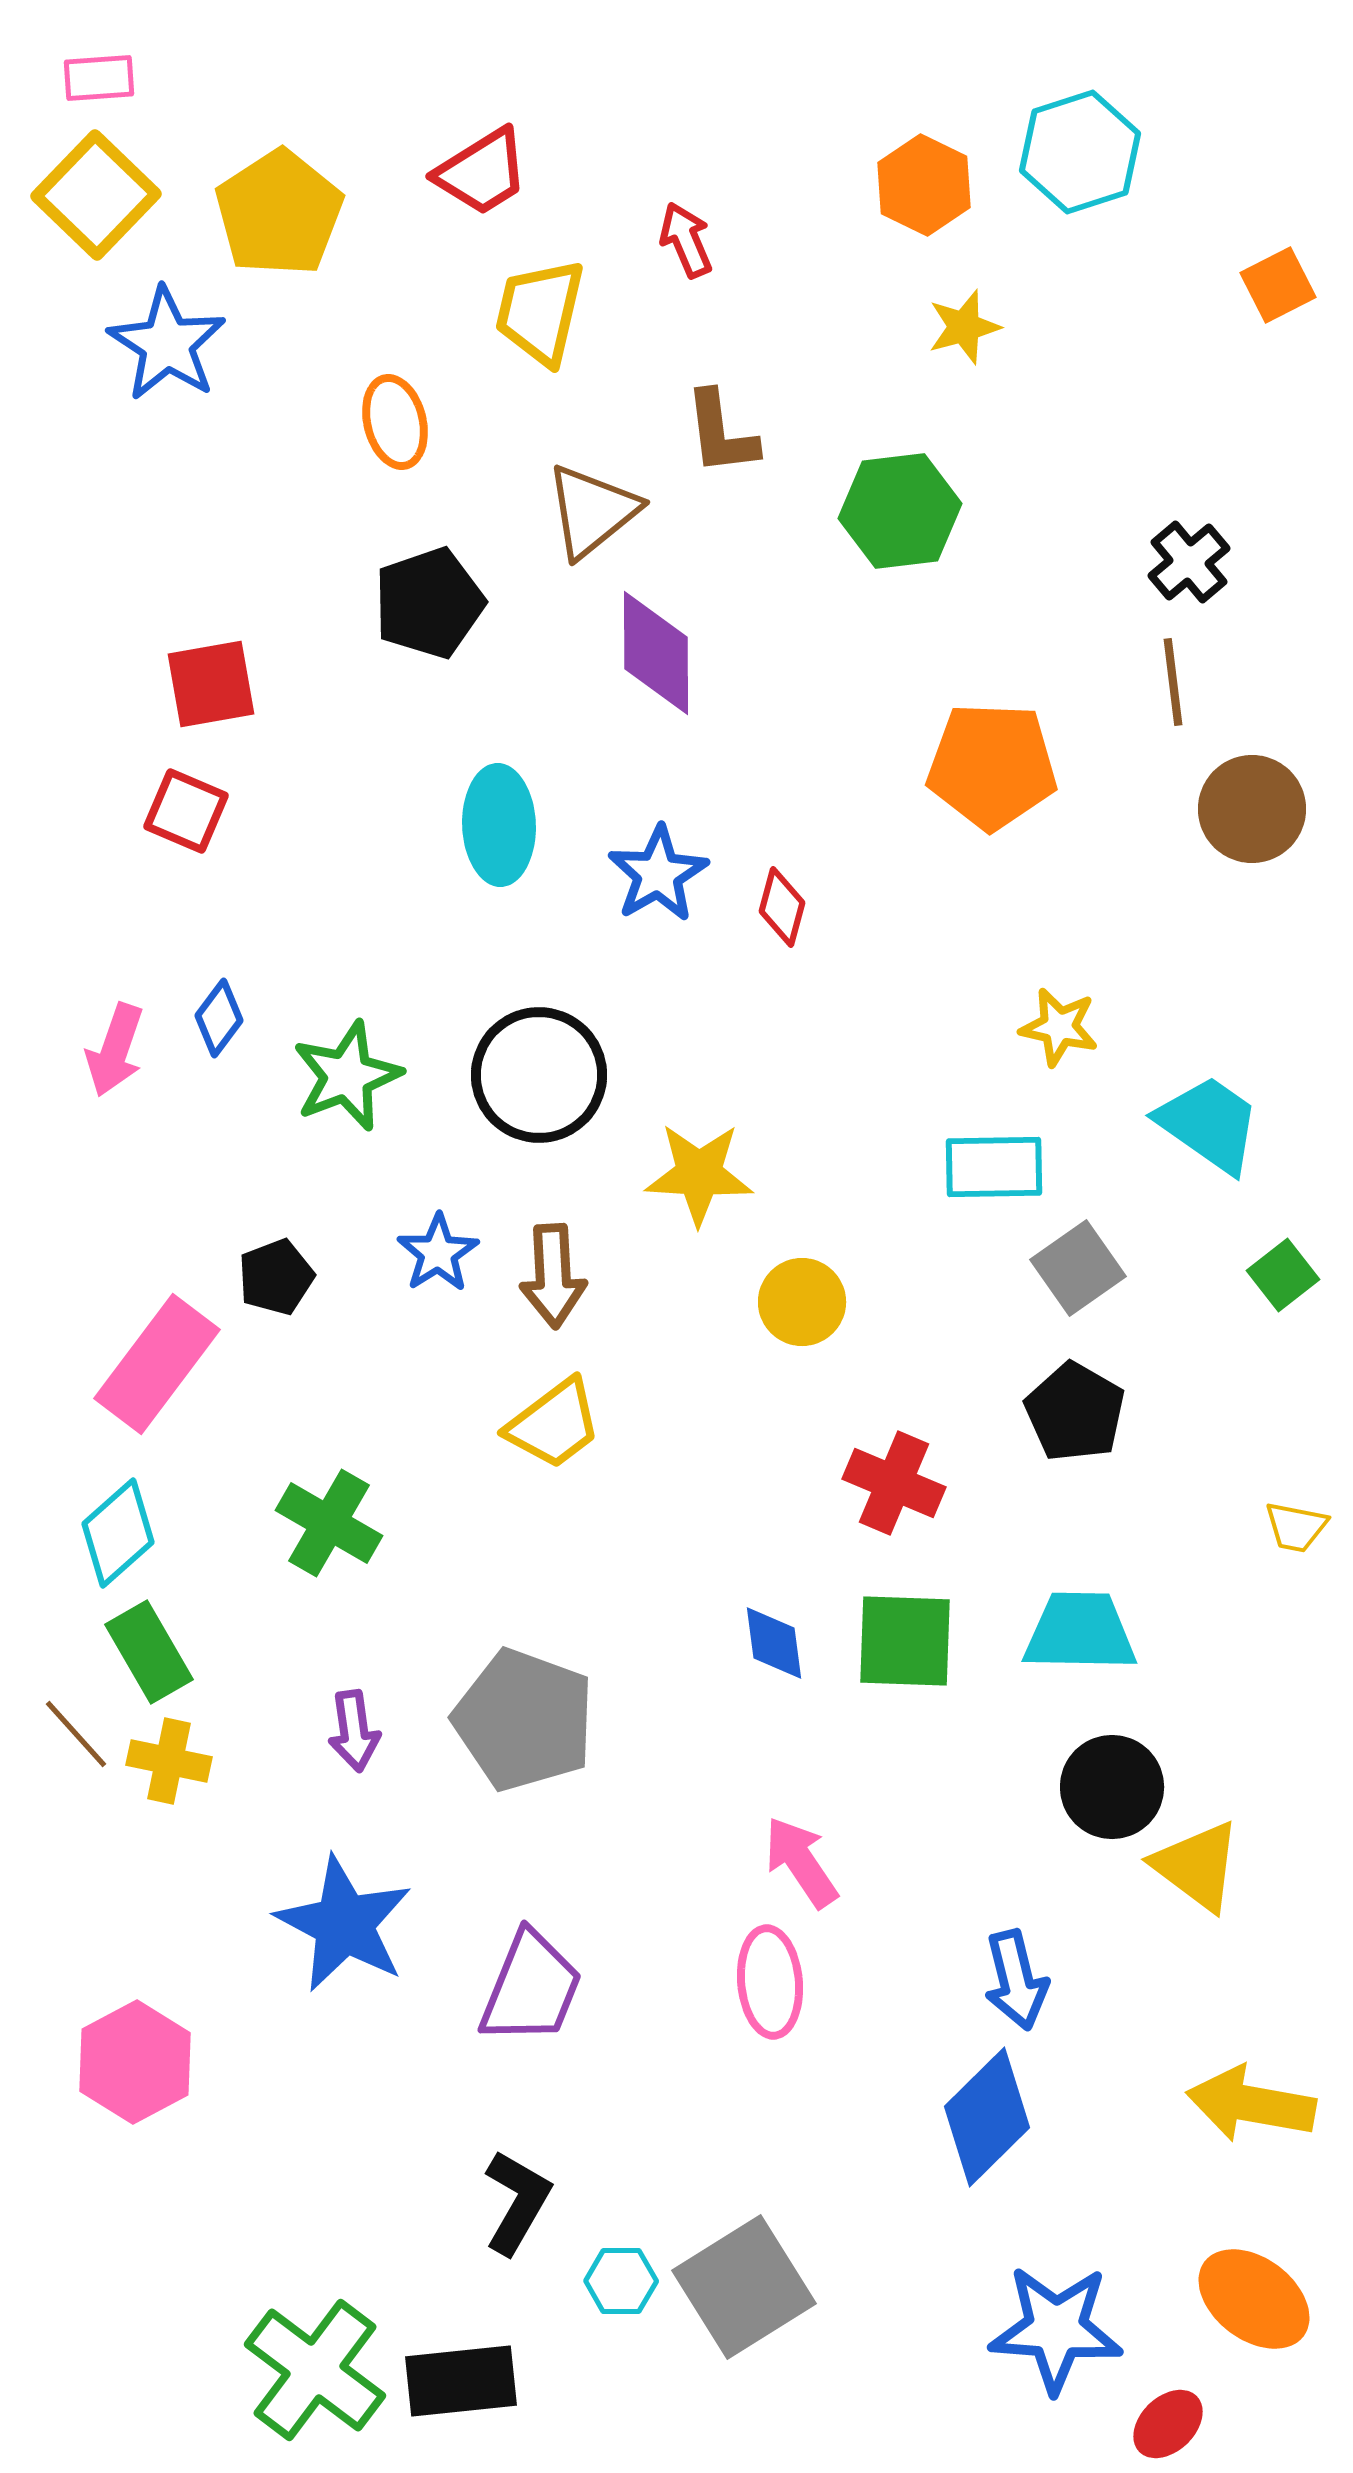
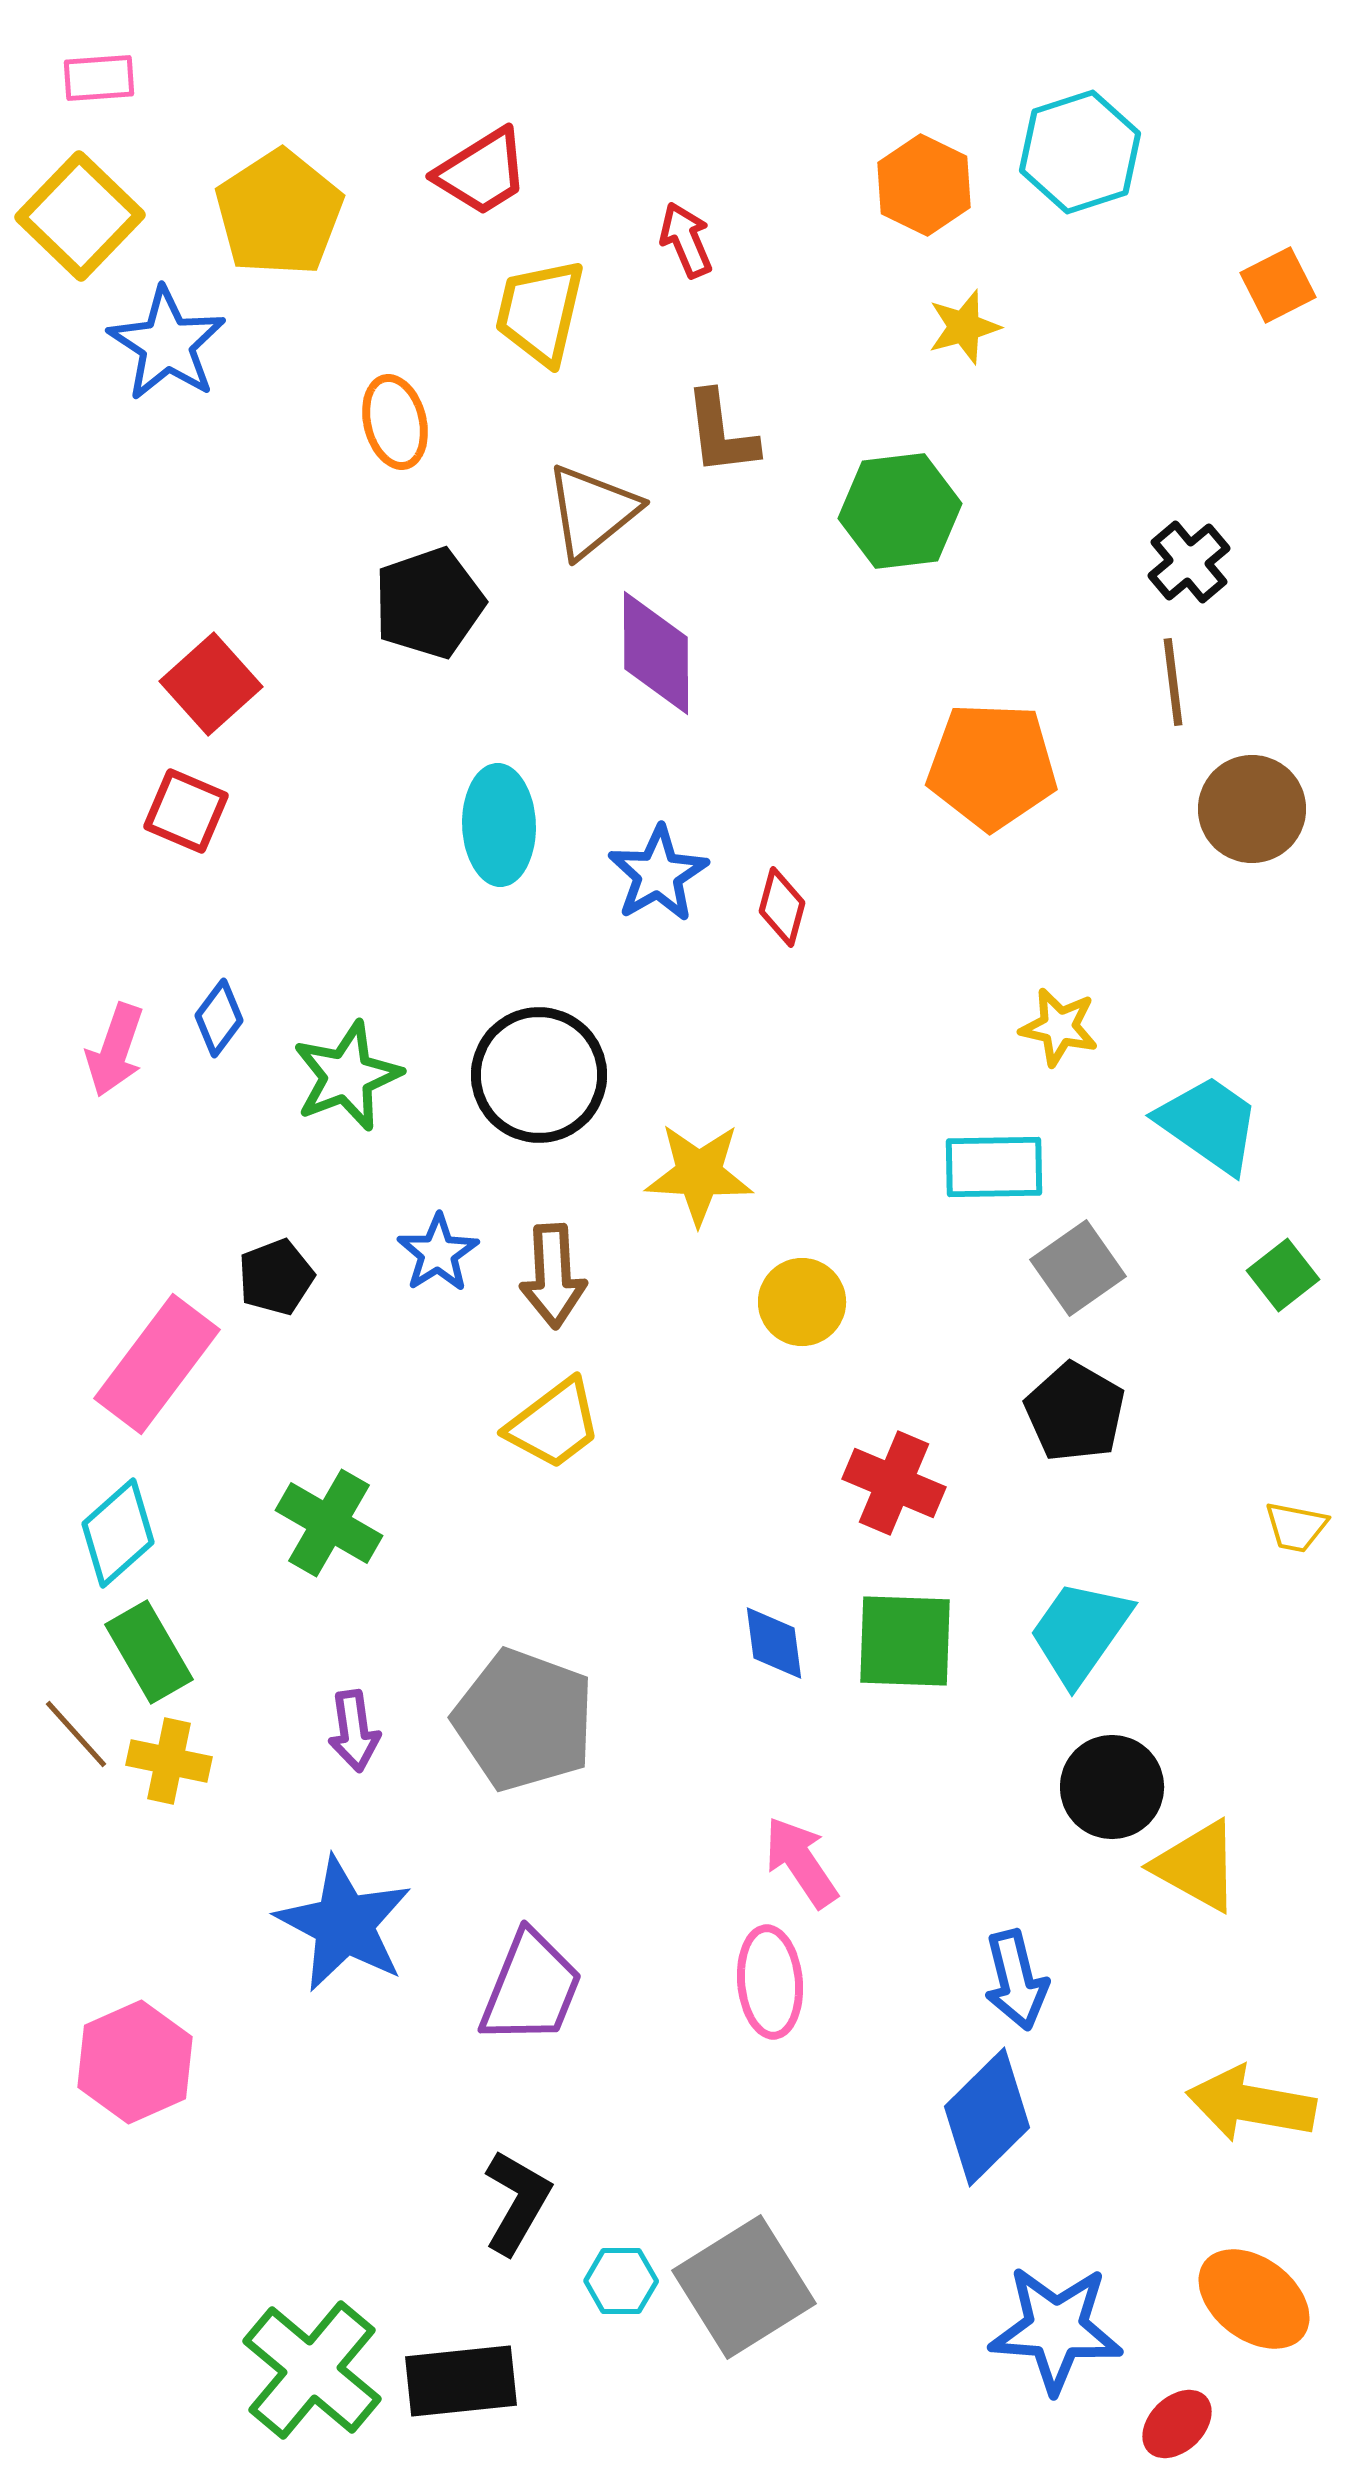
yellow square at (96, 195): moved 16 px left, 21 px down
red square at (211, 684): rotated 32 degrees counterclockwise
cyan trapezoid at (1080, 1632): rotated 56 degrees counterclockwise
yellow triangle at (1197, 1866): rotated 8 degrees counterclockwise
pink hexagon at (135, 2062): rotated 4 degrees clockwise
green cross at (315, 2370): moved 3 px left; rotated 3 degrees clockwise
red ellipse at (1168, 2424): moved 9 px right
